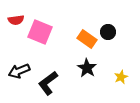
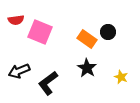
yellow star: rotated 24 degrees counterclockwise
